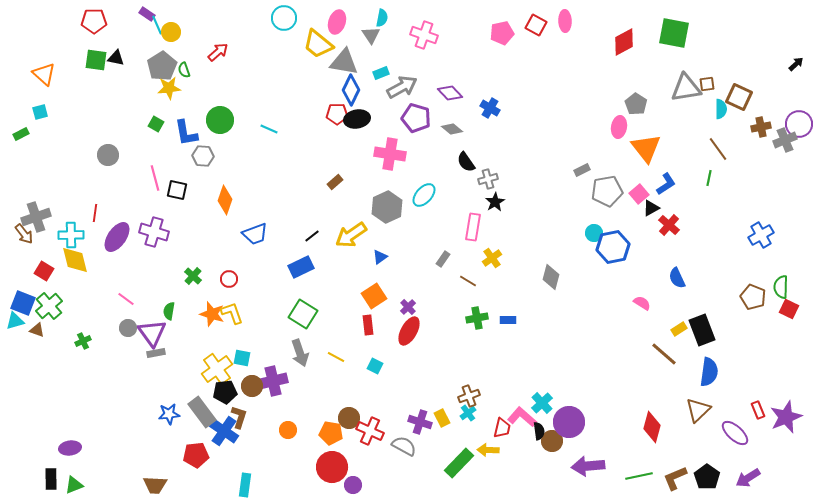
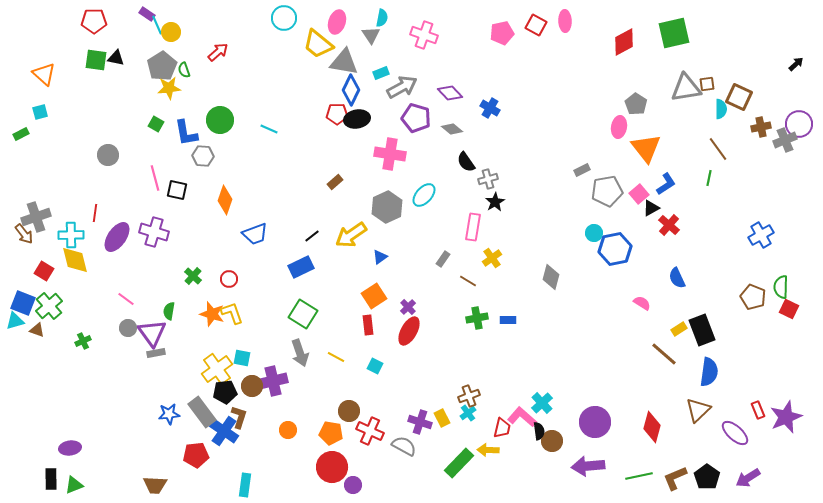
green square at (674, 33): rotated 24 degrees counterclockwise
blue hexagon at (613, 247): moved 2 px right, 2 px down
brown circle at (349, 418): moved 7 px up
purple circle at (569, 422): moved 26 px right
